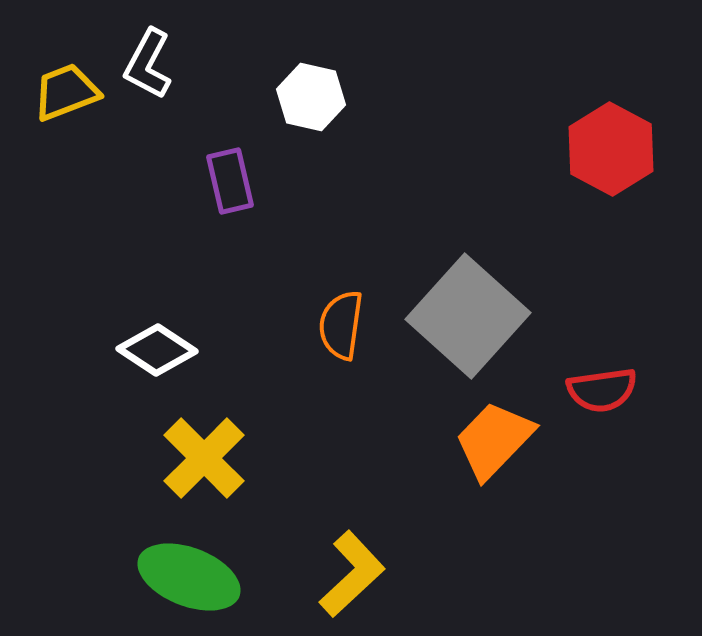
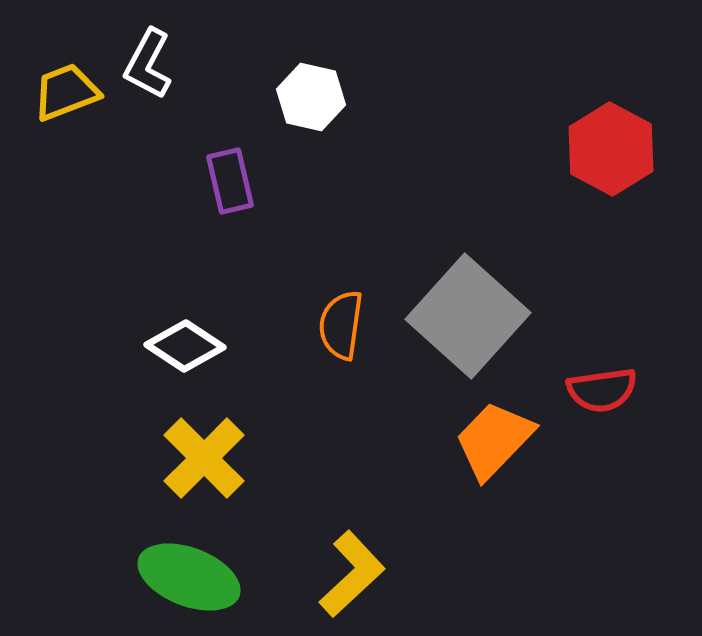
white diamond: moved 28 px right, 4 px up
